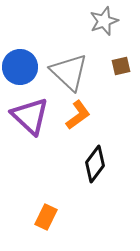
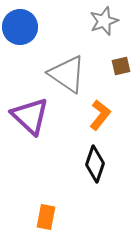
blue circle: moved 40 px up
gray triangle: moved 2 px left, 2 px down; rotated 9 degrees counterclockwise
orange L-shape: moved 22 px right; rotated 16 degrees counterclockwise
black diamond: rotated 18 degrees counterclockwise
orange rectangle: rotated 15 degrees counterclockwise
